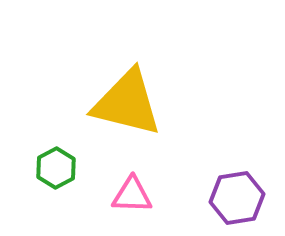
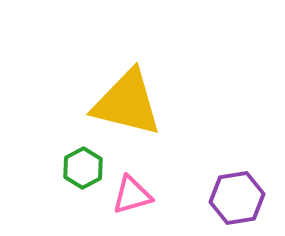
green hexagon: moved 27 px right
pink triangle: rotated 18 degrees counterclockwise
